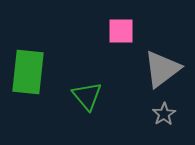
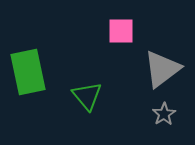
green rectangle: rotated 18 degrees counterclockwise
